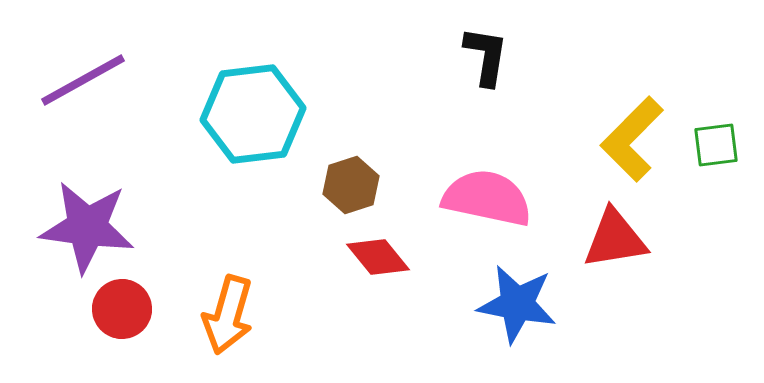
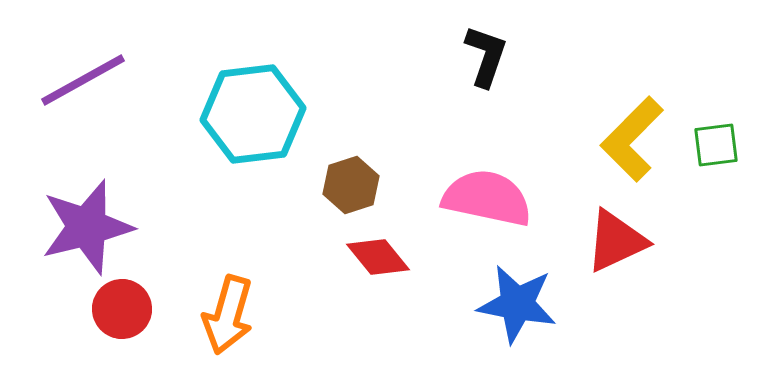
black L-shape: rotated 10 degrees clockwise
purple star: rotated 22 degrees counterclockwise
red triangle: moved 1 px right, 2 px down; rotated 16 degrees counterclockwise
